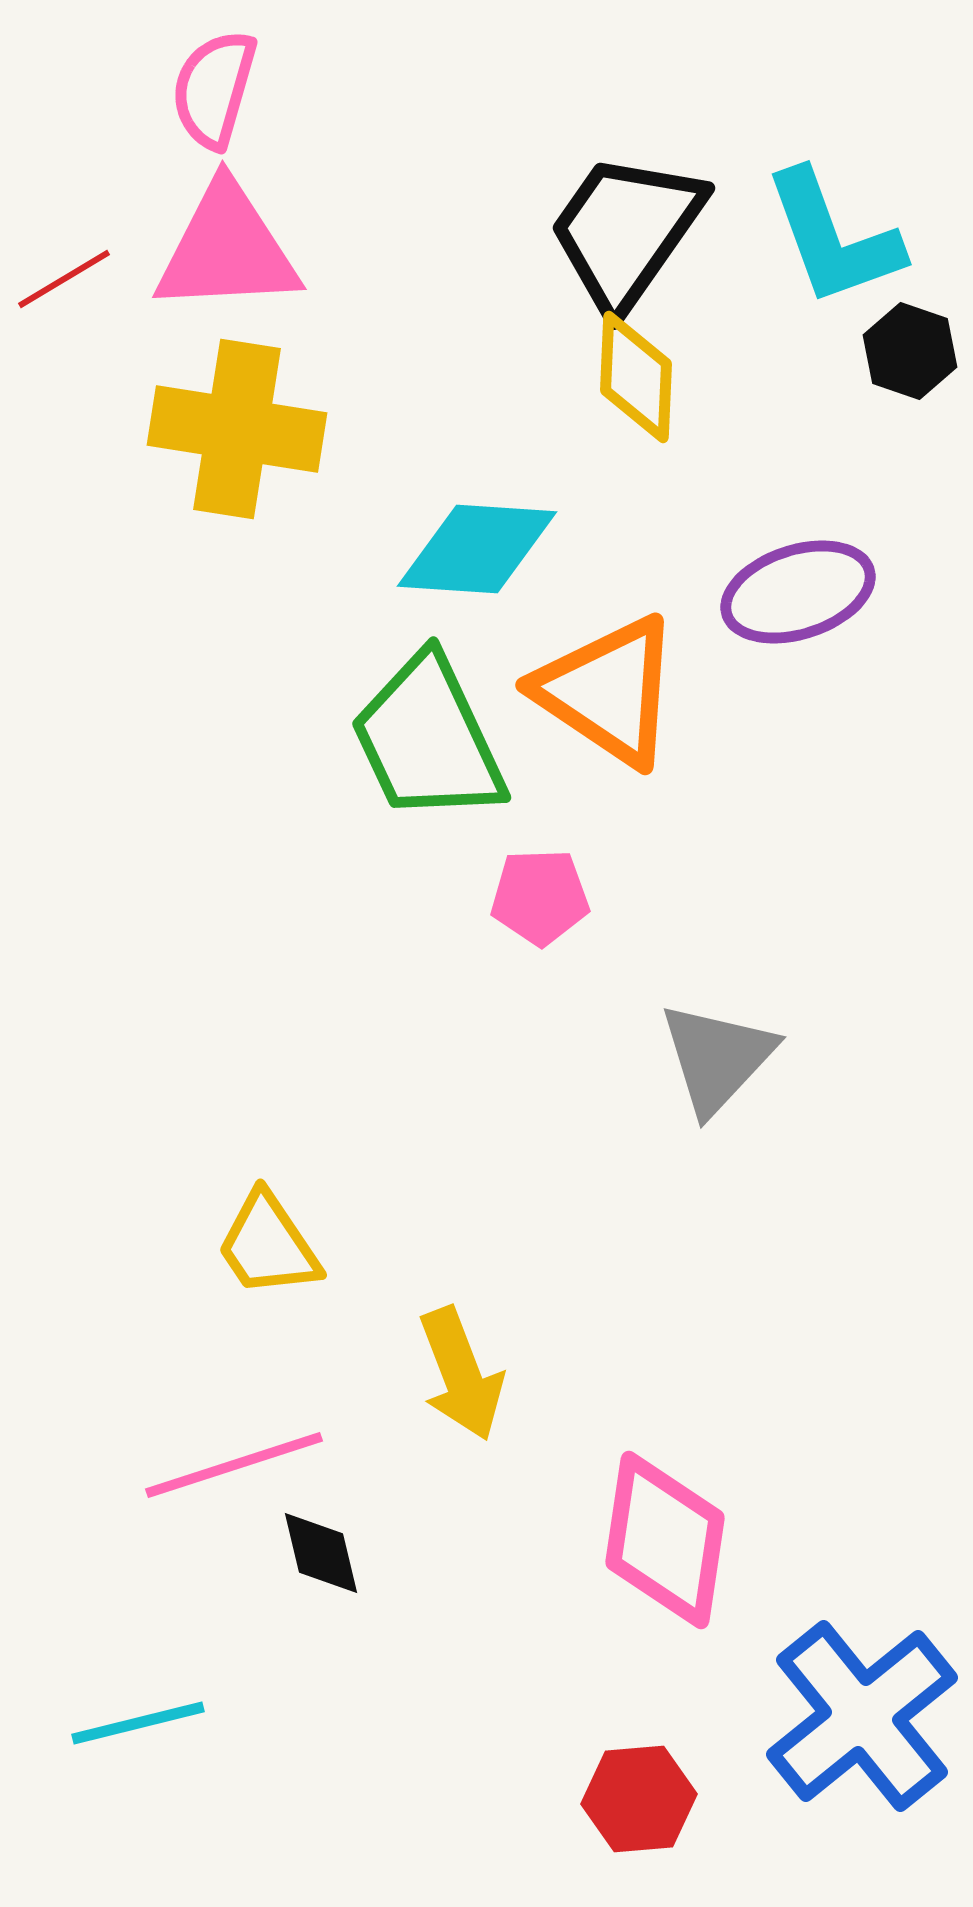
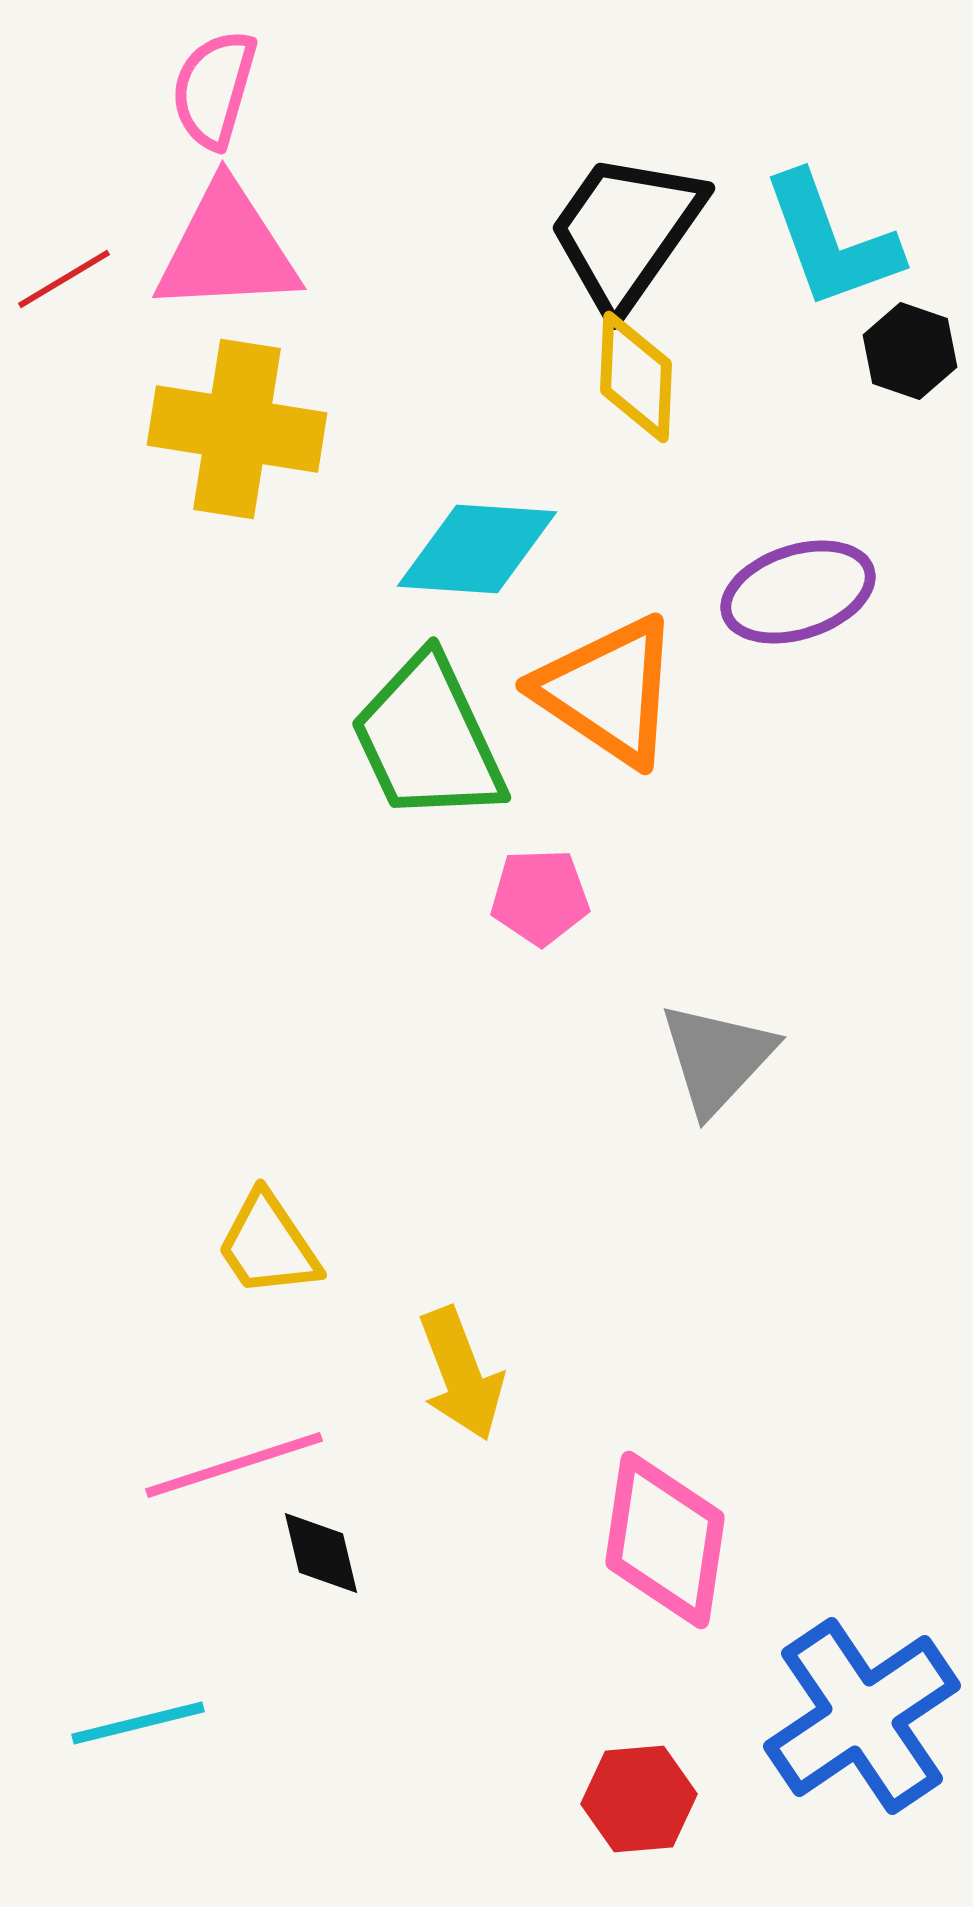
cyan L-shape: moved 2 px left, 3 px down
blue cross: rotated 5 degrees clockwise
